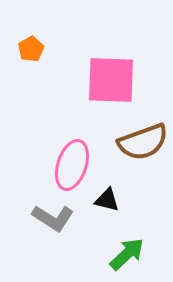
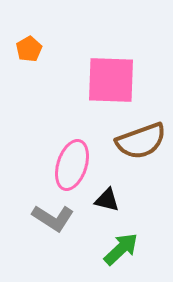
orange pentagon: moved 2 px left
brown semicircle: moved 2 px left, 1 px up
green arrow: moved 6 px left, 5 px up
